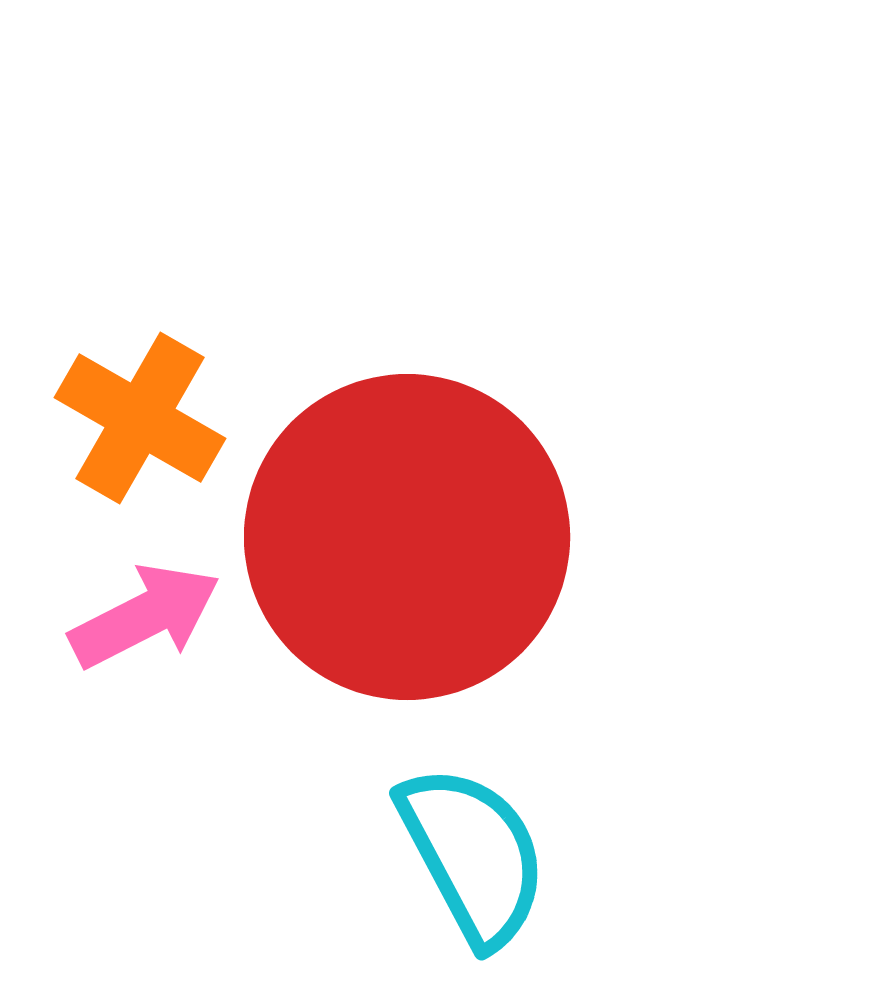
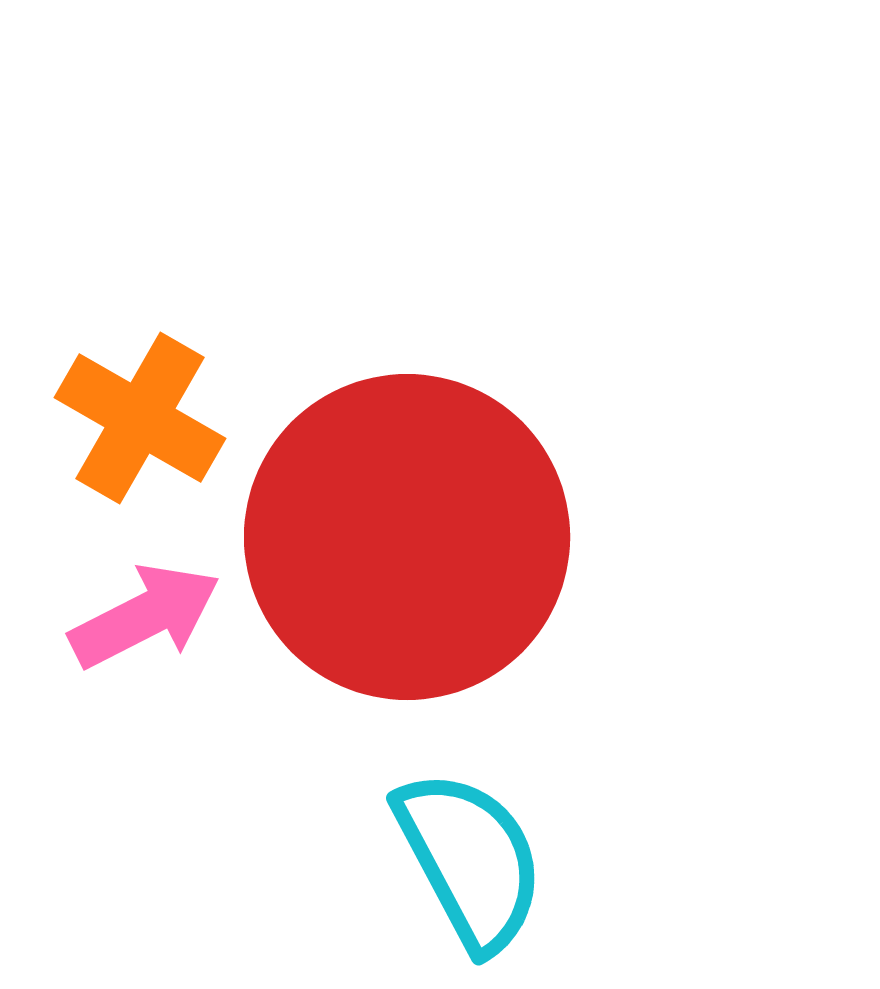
cyan semicircle: moved 3 px left, 5 px down
